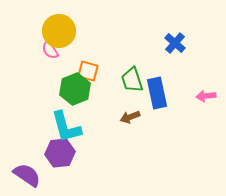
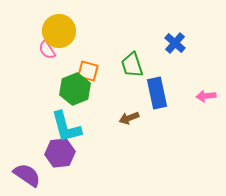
pink semicircle: moved 3 px left
green trapezoid: moved 15 px up
brown arrow: moved 1 px left, 1 px down
